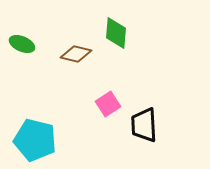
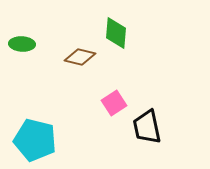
green ellipse: rotated 20 degrees counterclockwise
brown diamond: moved 4 px right, 3 px down
pink square: moved 6 px right, 1 px up
black trapezoid: moved 3 px right, 2 px down; rotated 9 degrees counterclockwise
